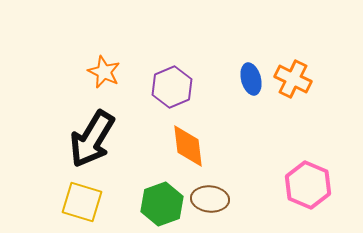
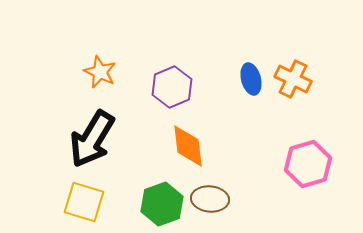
orange star: moved 4 px left
pink hexagon: moved 21 px up; rotated 21 degrees clockwise
yellow square: moved 2 px right
